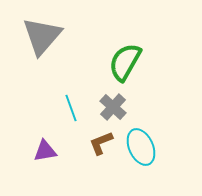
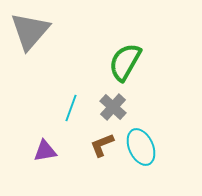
gray triangle: moved 12 px left, 5 px up
cyan line: rotated 40 degrees clockwise
brown L-shape: moved 1 px right, 2 px down
